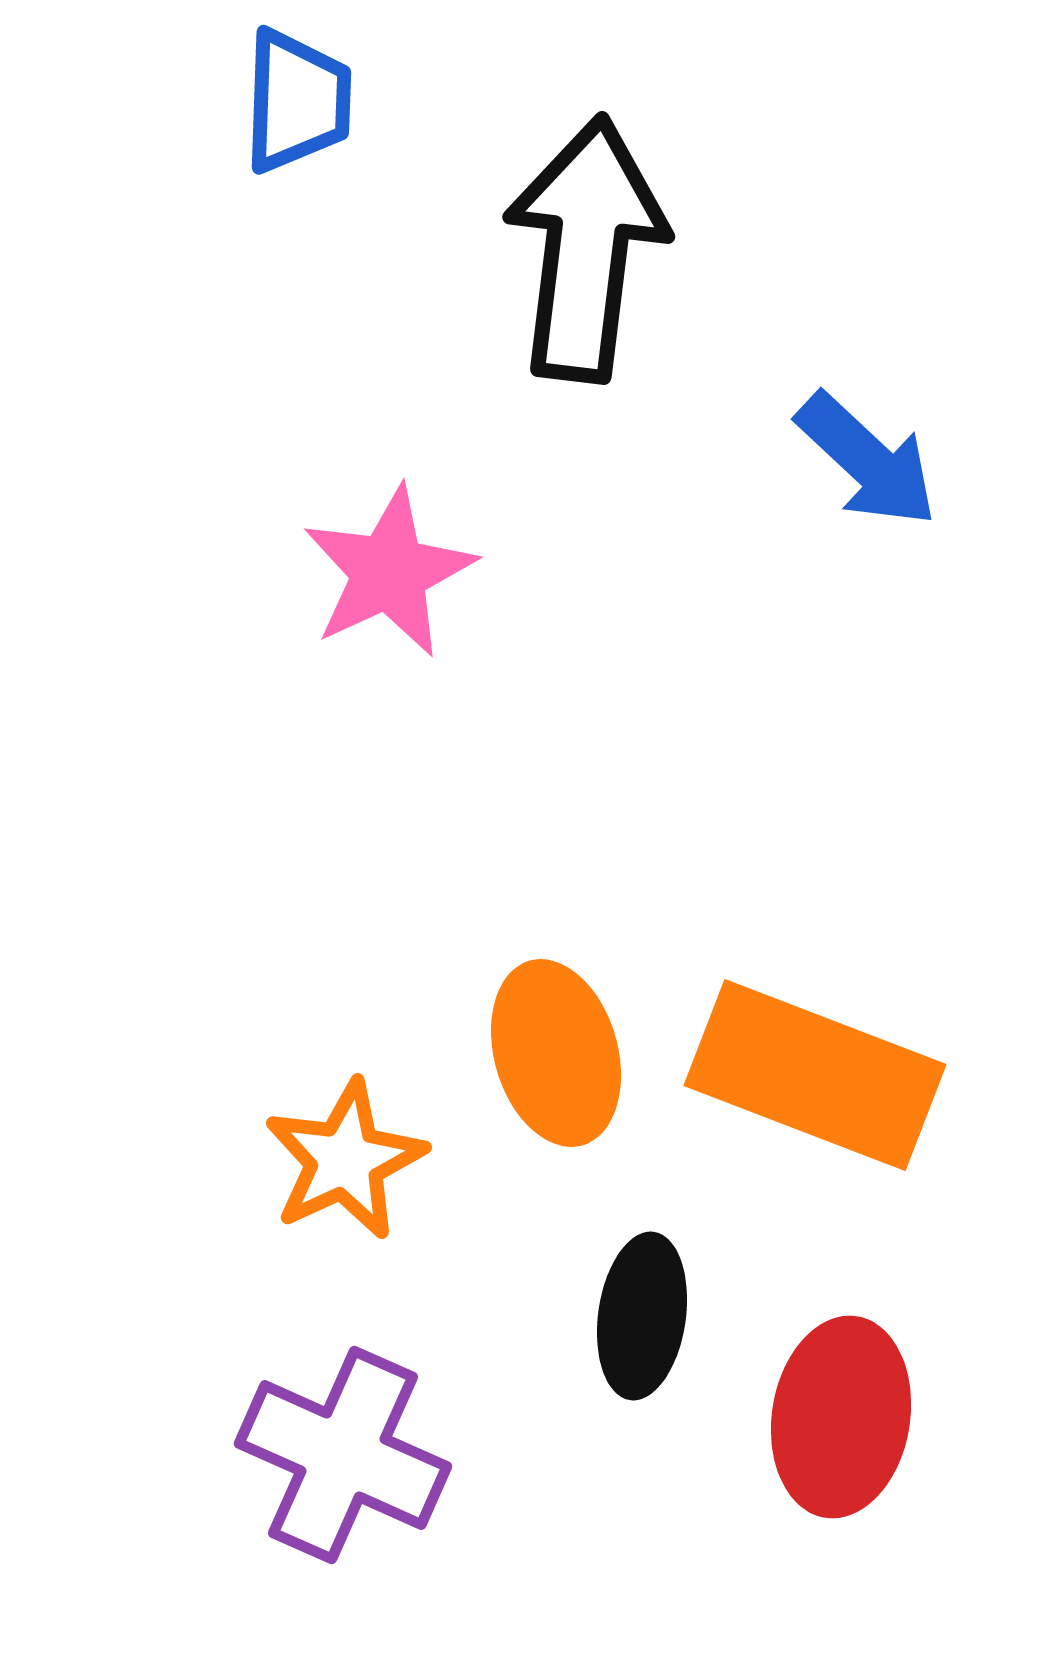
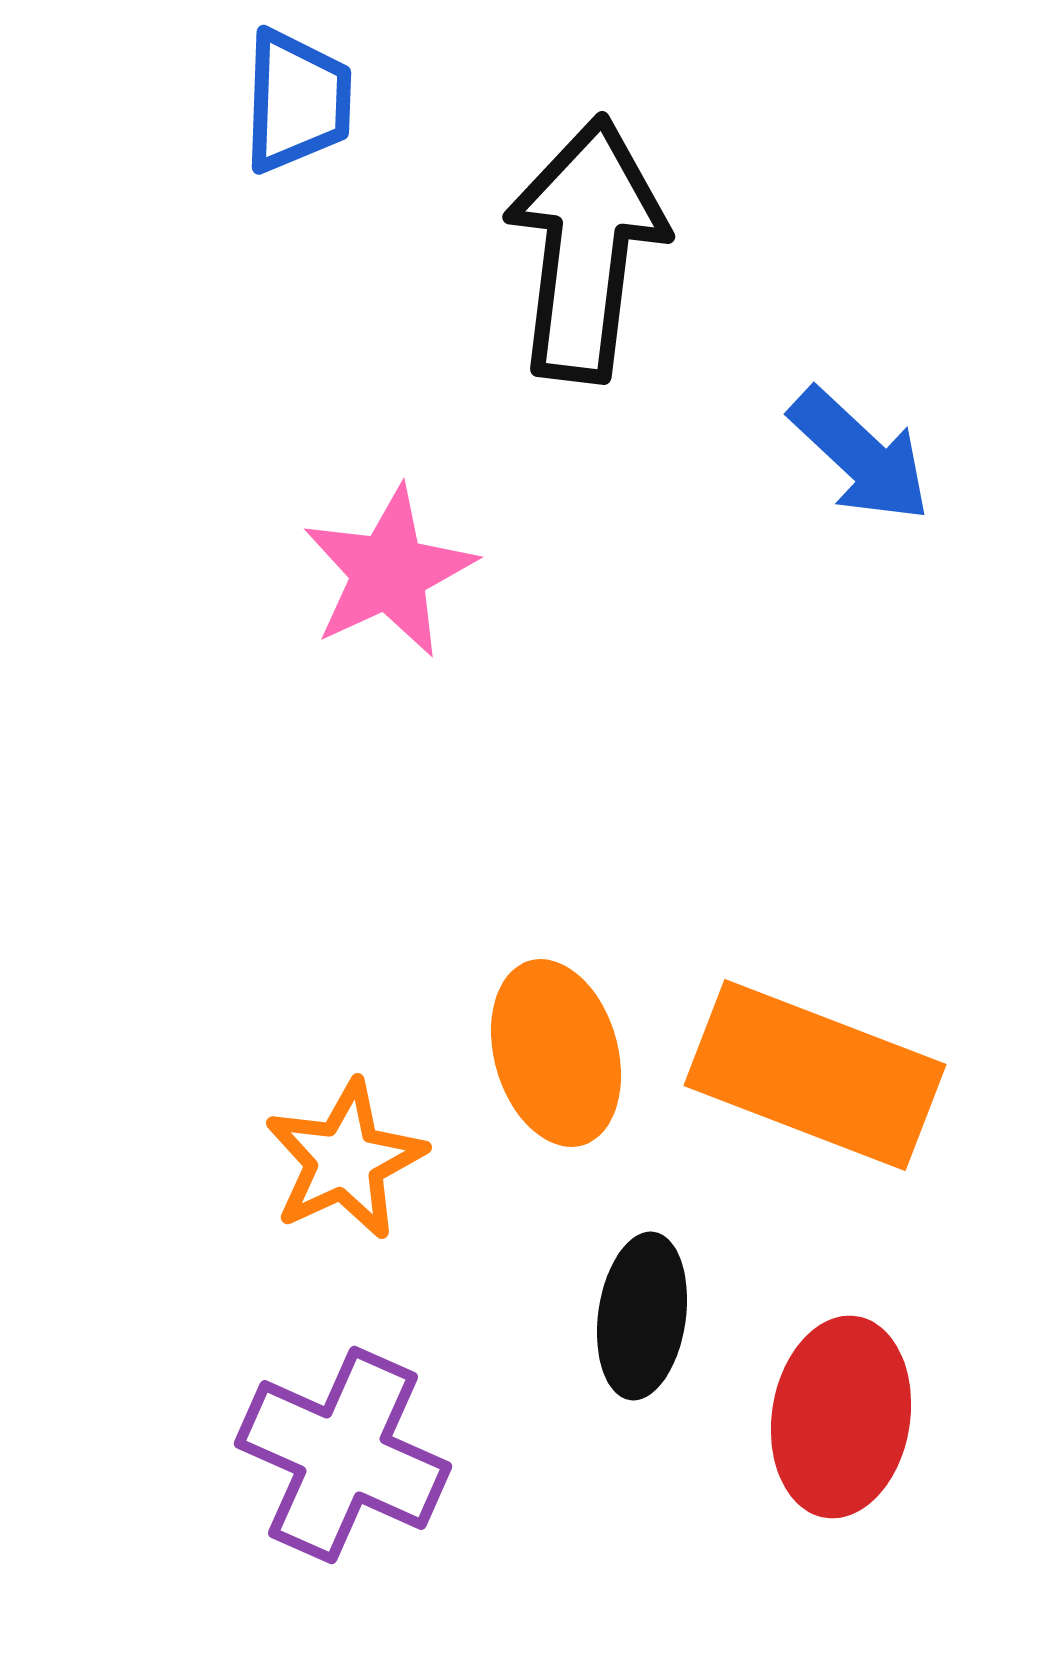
blue arrow: moved 7 px left, 5 px up
